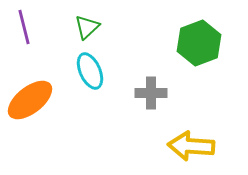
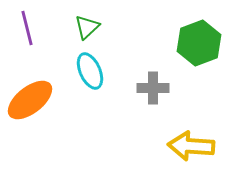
purple line: moved 3 px right, 1 px down
gray cross: moved 2 px right, 5 px up
